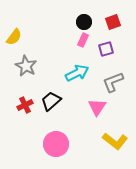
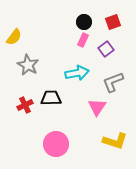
purple square: rotated 21 degrees counterclockwise
gray star: moved 2 px right, 1 px up
cyan arrow: rotated 15 degrees clockwise
black trapezoid: moved 3 px up; rotated 40 degrees clockwise
yellow L-shape: rotated 20 degrees counterclockwise
